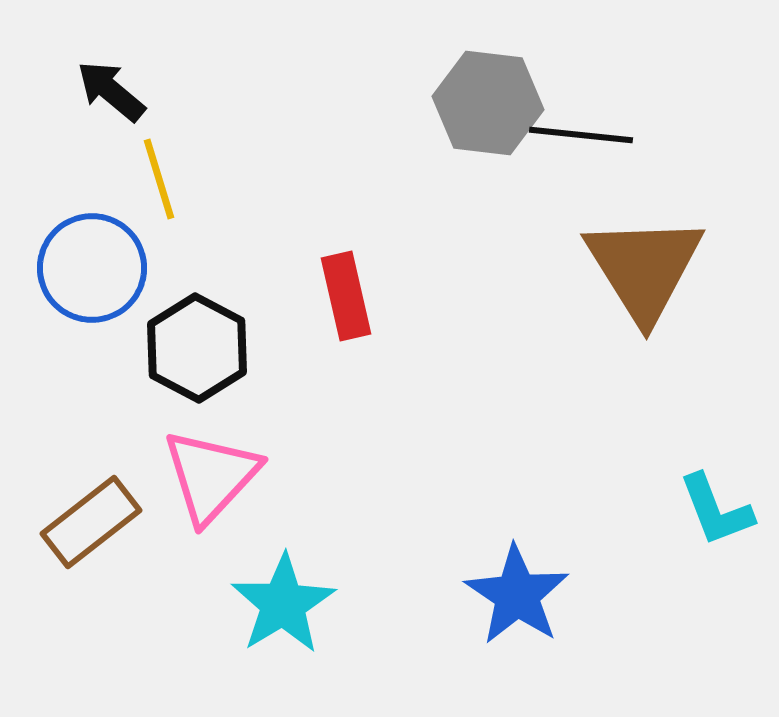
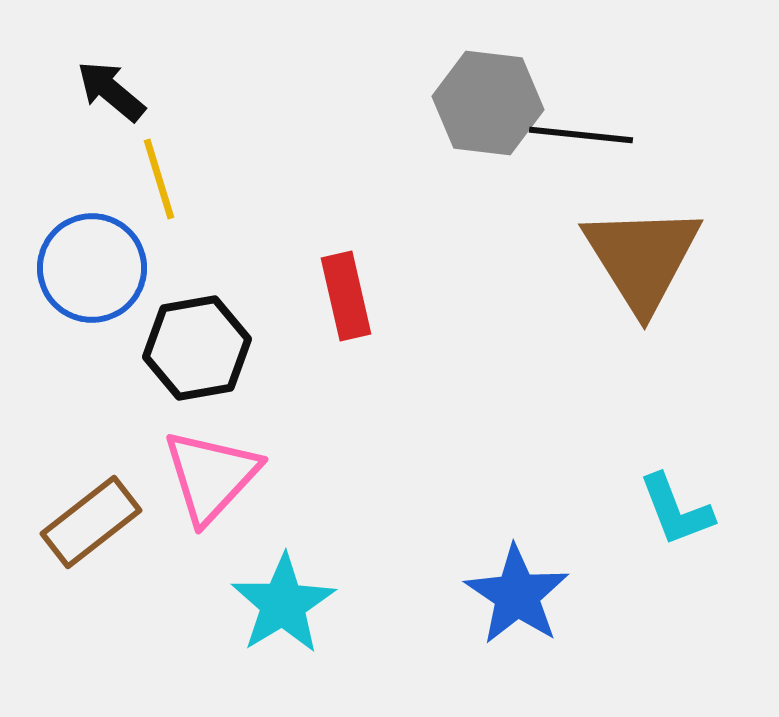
brown triangle: moved 2 px left, 10 px up
black hexagon: rotated 22 degrees clockwise
cyan L-shape: moved 40 px left
